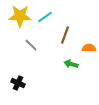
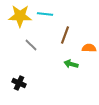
cyan line: moved 3 px up; rotated 42 degrees clockwise
black cross: moved 1 px right
